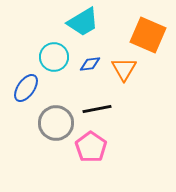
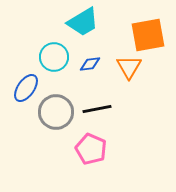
orange square: rotated 33 degrees counterclockwise
orange triangle: moved 5 px right, 2 px up
gray circle: moved 11 px up
pink pentagon: moved 2 px down; rotated 12 degrees counterclockwise
